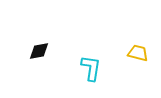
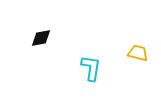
black diamond: moved 2 px right, 13 px up
